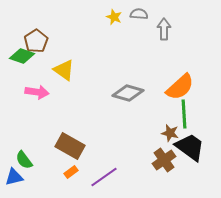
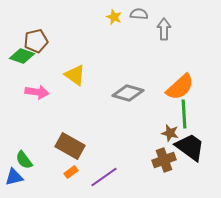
brown pentagon: rotated 20 degrees clockwise
yellow triangle: moved 11 px right, 5 px down
brown cross: rotated 15 degrees clockwise
